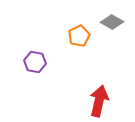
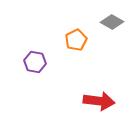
orange pentagon: moved 3 px left, 4 px down
red arrow: rotated 84 degrees clockwise
